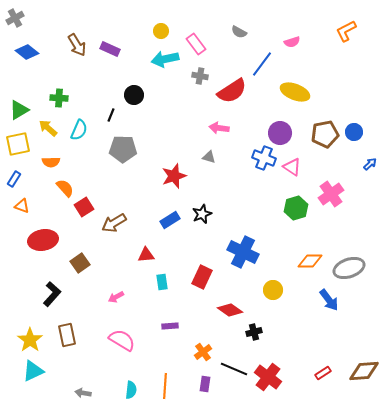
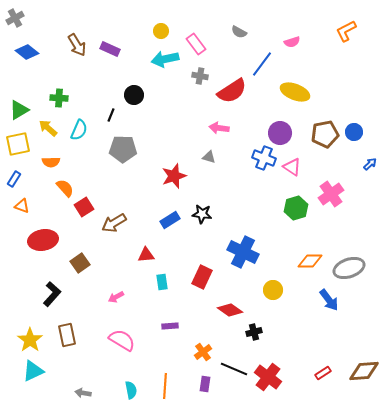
black star at (202, 214): rotated 30 degrees clockwise
cyan semicircle at (131, 390): rotated 18 degrees counterclockwise
